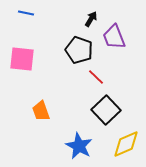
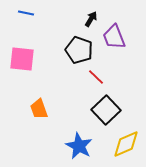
orange trapezoid: moved 2 px left, 2 px up
